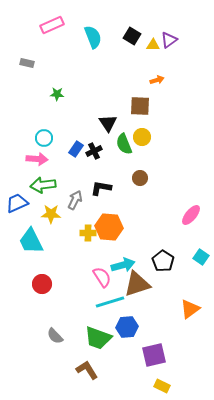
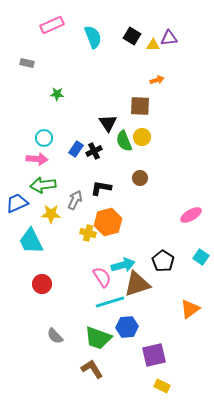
purple triangle: moved 2 px up; rotated 30 degrees clockwise
green semicircle: moved 3 px up
pink ellipse: rotated 20 degrees clockwise
orange hexagon: moved 1 px left, 5 px up; rotated 20 degrees counterclockwise
yellow cross: rotated 14 degrees clockwise
brown L-shape: moved 5 px right, 1 px up
